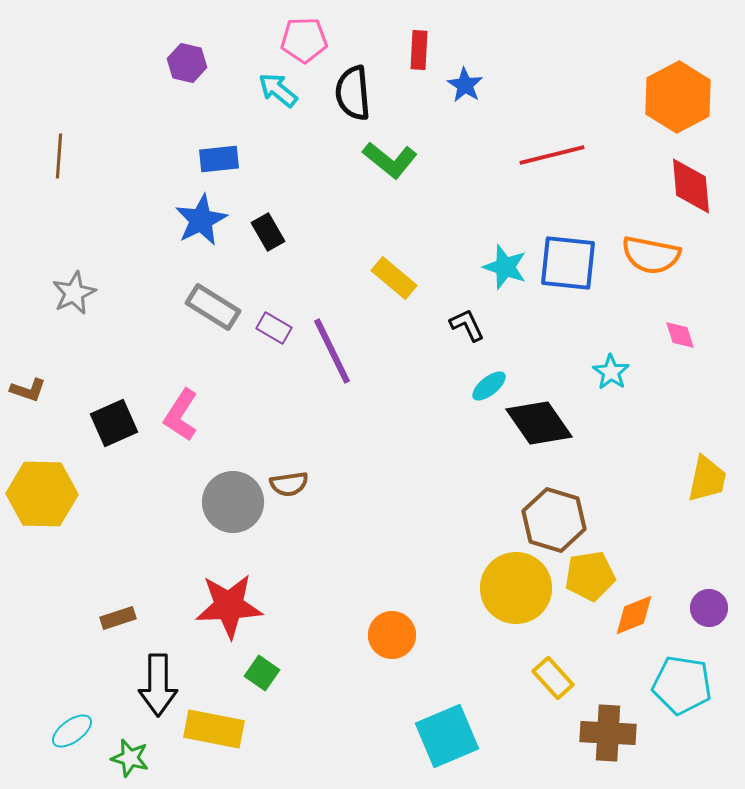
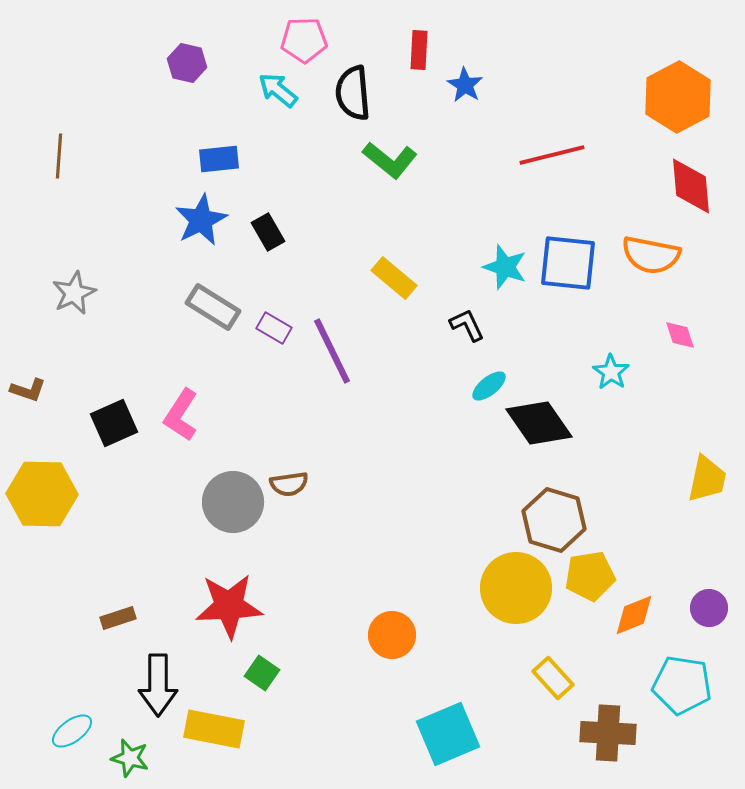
cyan square at (447, 736): moved 1 px right, 2 px up
